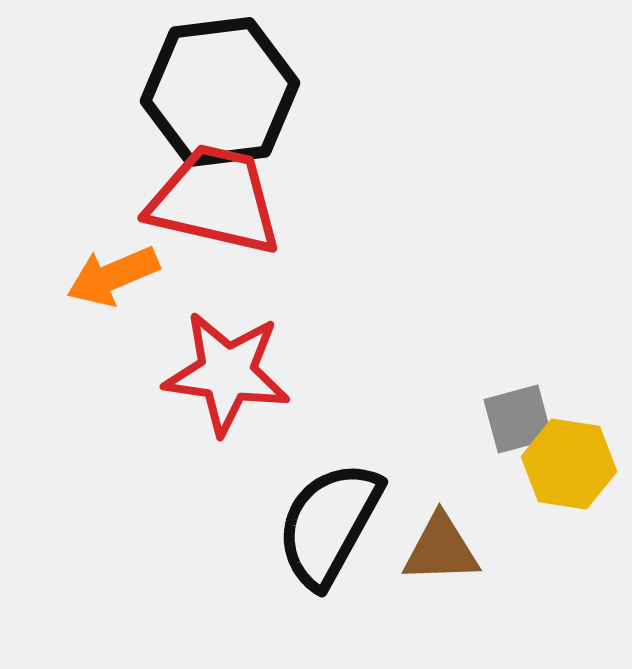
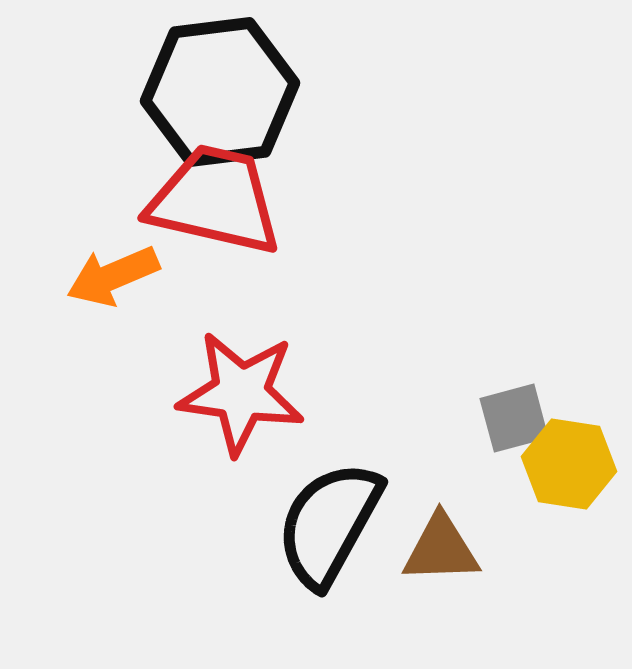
red star: moved 14 px right, 20 px down
gray square: moved 4 px left, 1 px up
